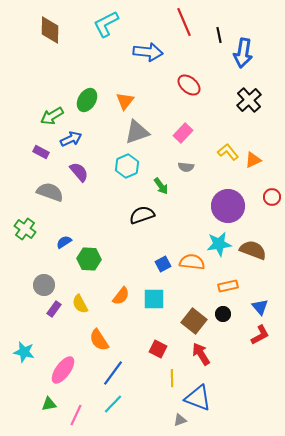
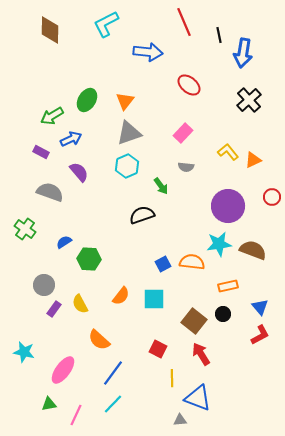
gray triangle at (137, 132): moved 8 px left, 1 px down
orange semicircle at (99, 340): rotated 15 degrees counterclockwise
gray triangle at (180, 420): rotated 16 degrees clockwise
